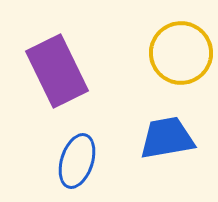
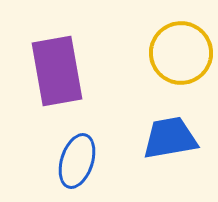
purple rectangle: rotated 16 degrees clockwise
blue trapezoid: moved 3 px right
